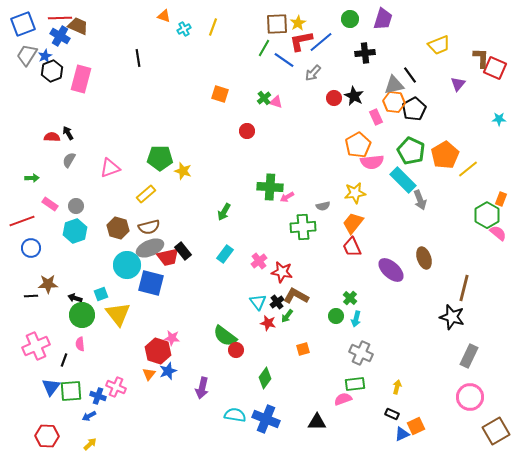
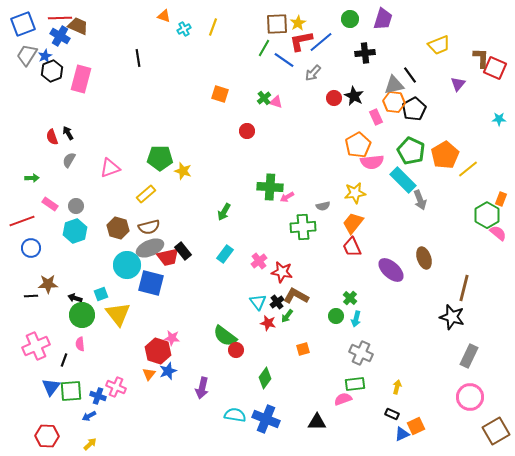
red semicircle at (52, 137): rotated 112 degrees counterclockwise
